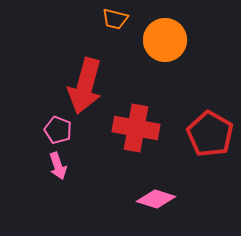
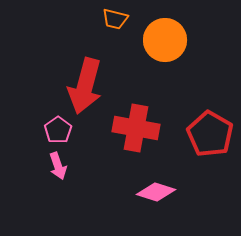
pink pentagon: rotated 16 degrees clockwise
pink diamond: moved 7 px up
